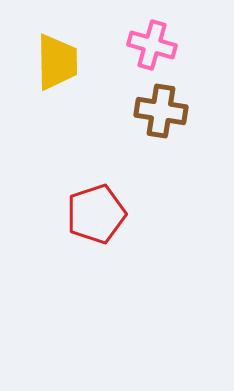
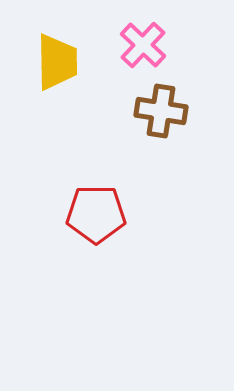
pink cross: moved 9 px left; rotated 27 degrees clockwise
red pentagon: rotated 18 degrees clockwise
